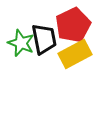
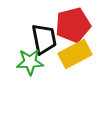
red pentagon: rotated 12 degrees clockwise
green star: moved 9 px right, 19 px down; rotated 24 degrees counterclockwise
